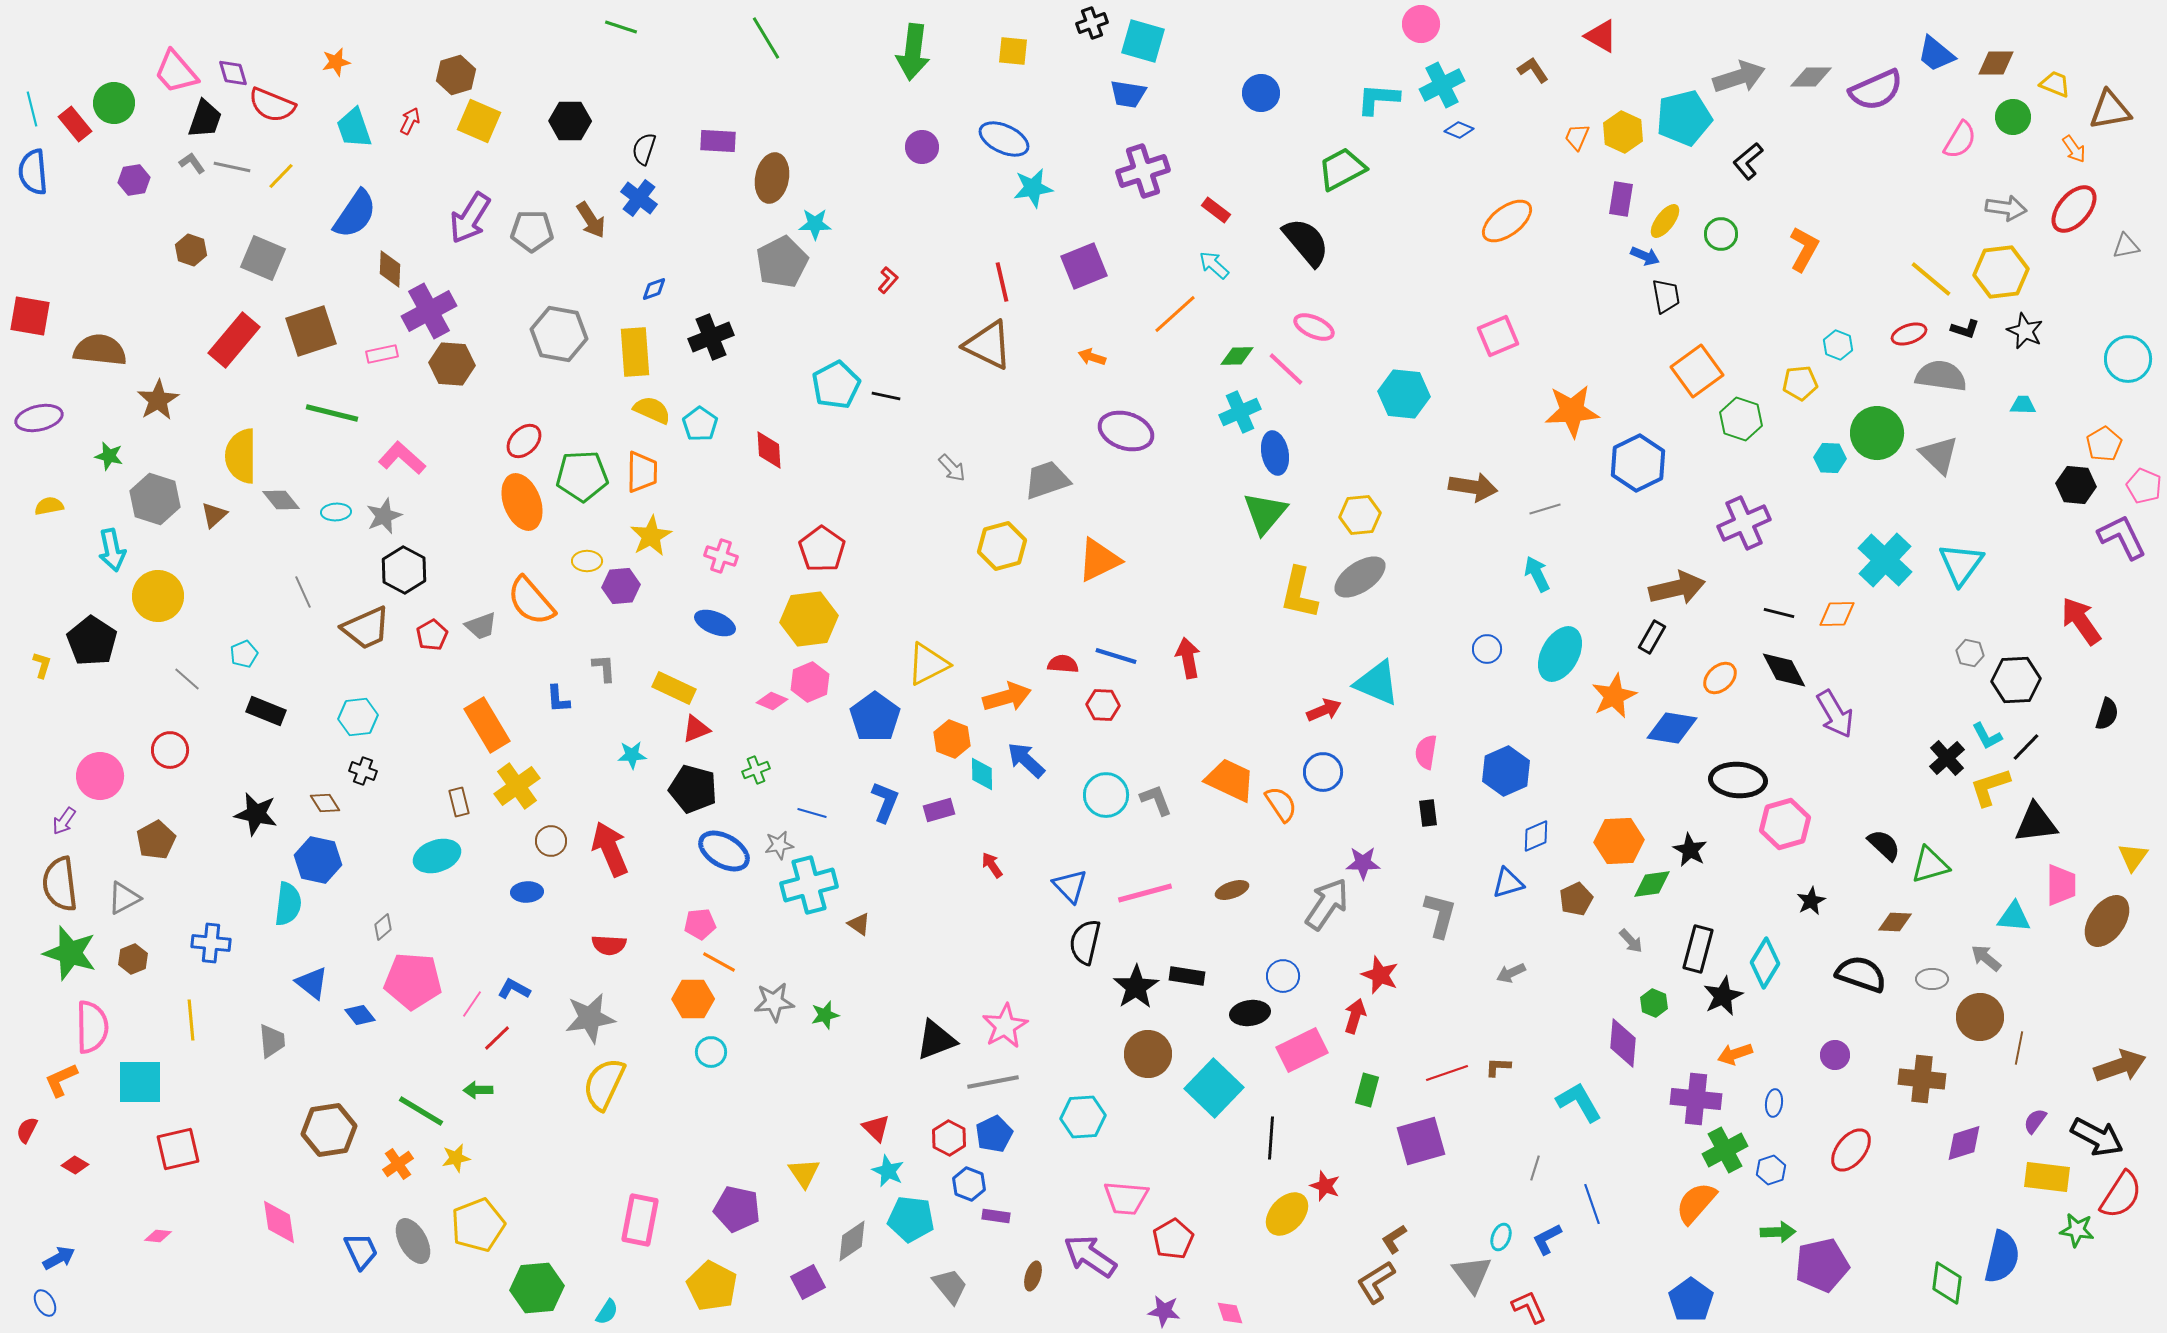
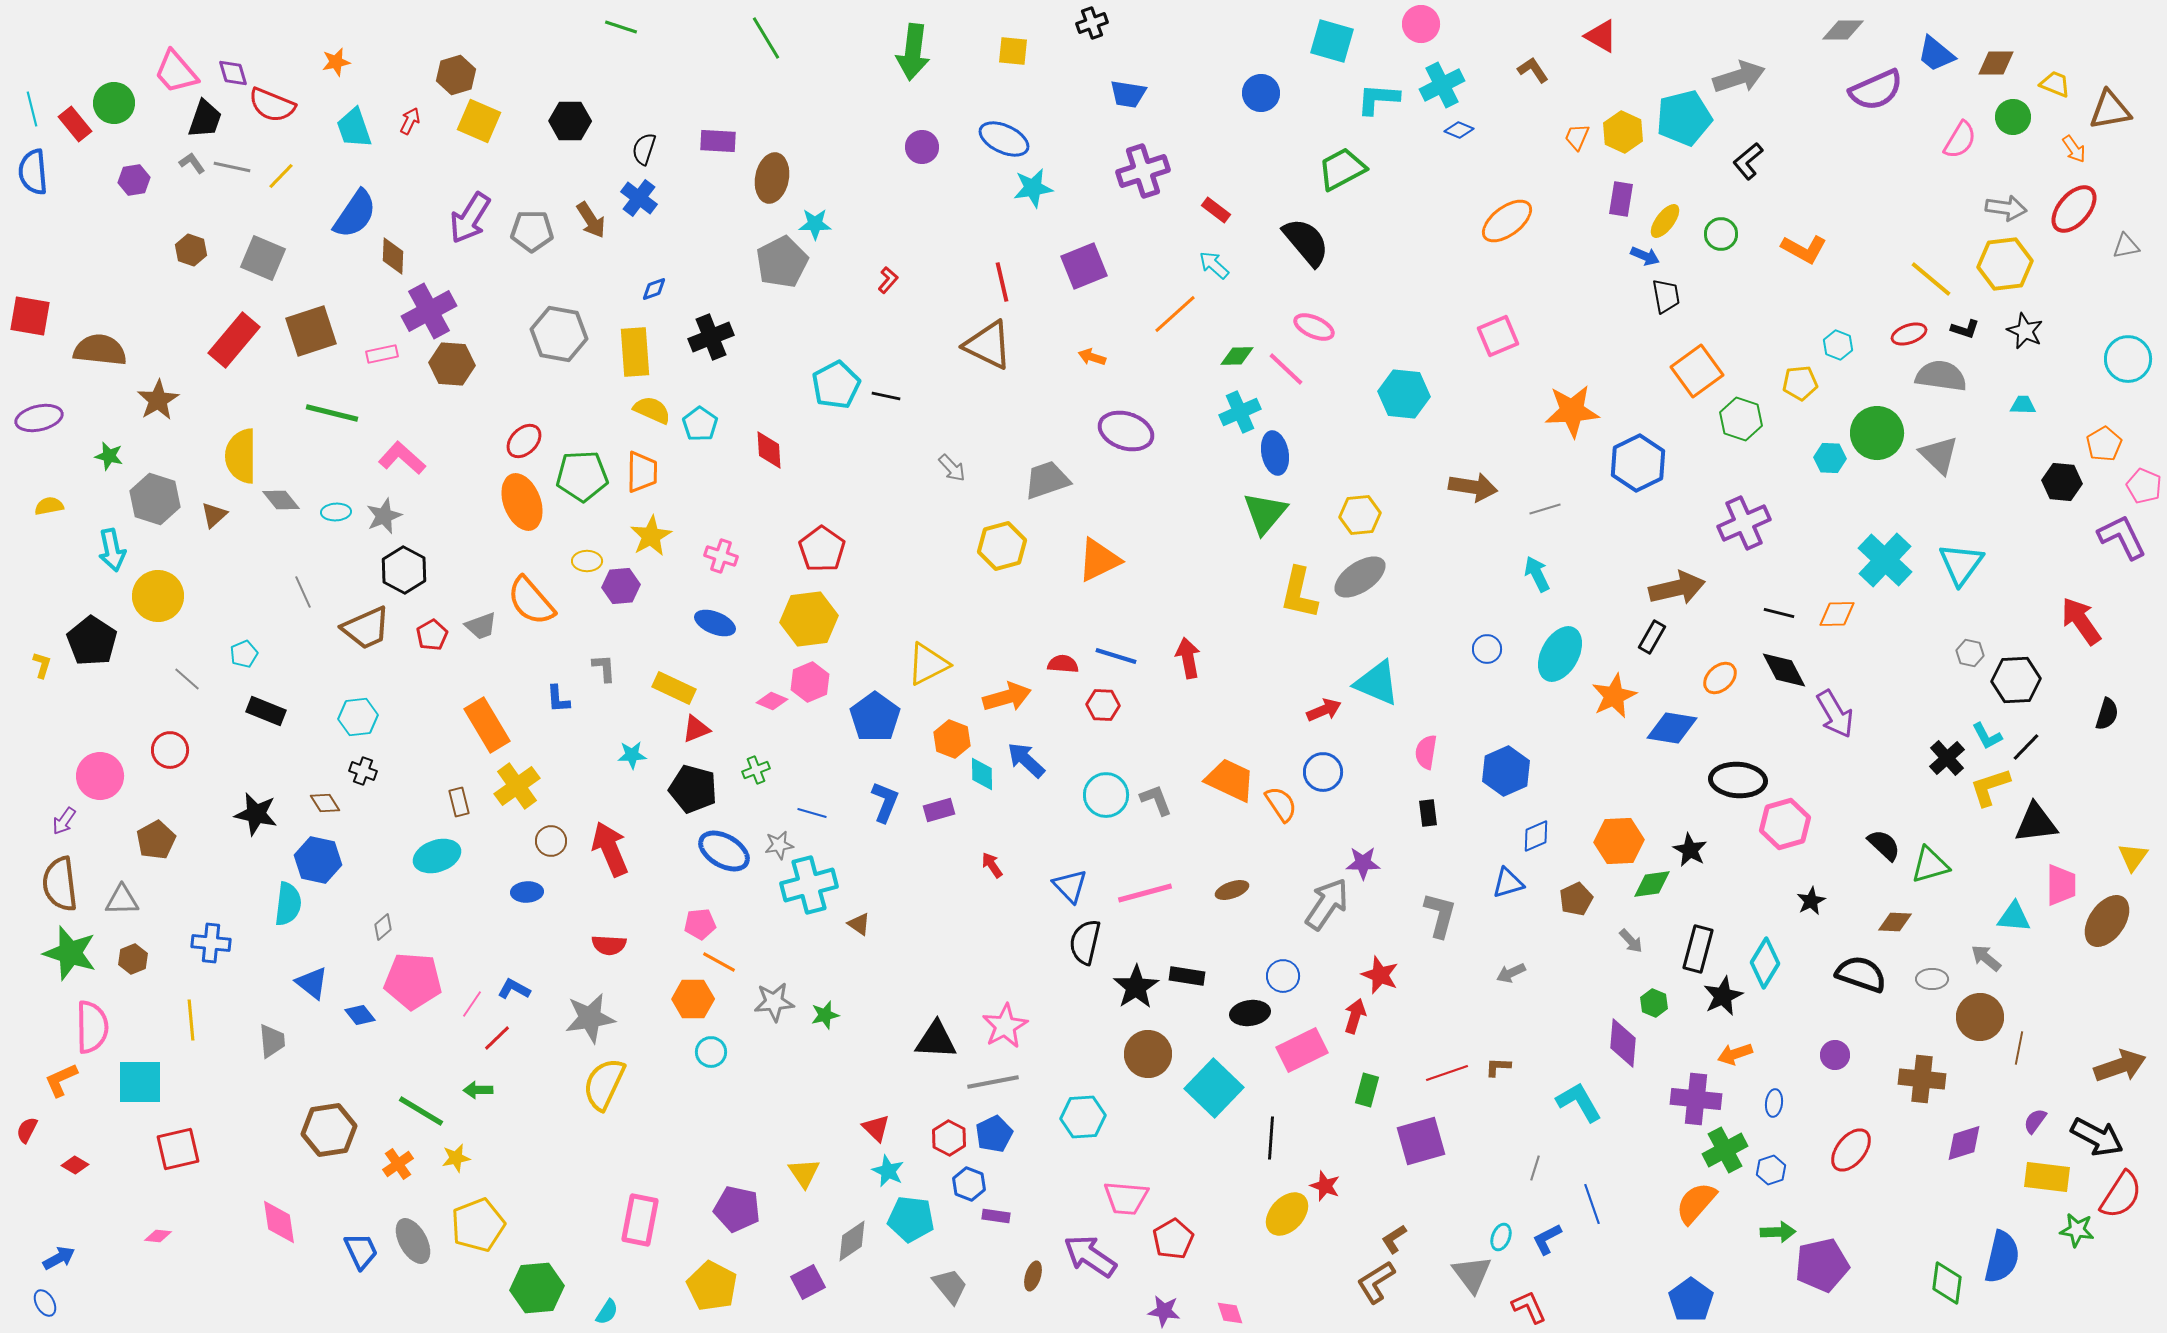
cyan square at (1143, 41): moved 189 px right
gray diamond at (1811, 77): moved 32 px right, 47 px up
orange L-shape at (1804, 249): rotated 90 degrees clockwise
brown diamond at (390, 269): moved 3 px right, 13 px up
yellow hexagon at (2001, 272): moved 4 px right, 8 px up
black hexagon at (2076, 485): moved 14 px left, 3 px up
gray triangle at (124, 898): moved 2 px left, 2 px down; rotated 27 degrees clockwise
black triangle at (936, 1040): rotated 24 degrees clockwise
